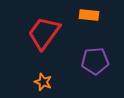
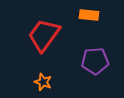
red trapezoid: moved 2 px down
